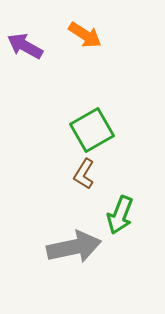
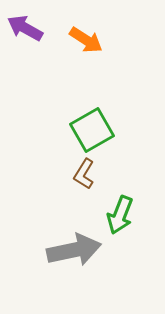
orange arrow: moved 1 px right, 5 px down
purple arrow: moved 18 px up
gray arrow: moved 3 px down
